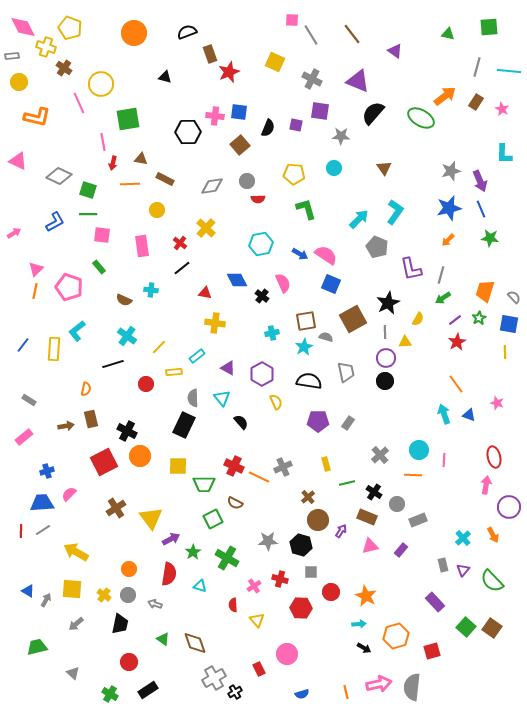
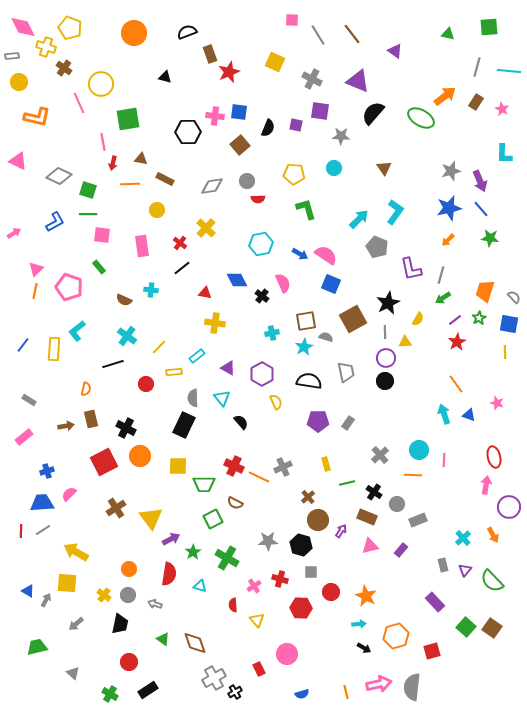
gray line at (311, 35): moved 7 px right
blue line at (481, 209): rotated 18 degrees counterclockwise
black cross at (127, 431): moved 1 px left, 3 px up
purple triangle at (463, 570): moved 2 px right
yellow square at (72, 589): moved 5 px left, 6 px up
